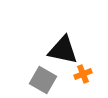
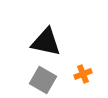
black triangle: moved 17 px left, 8 px up
